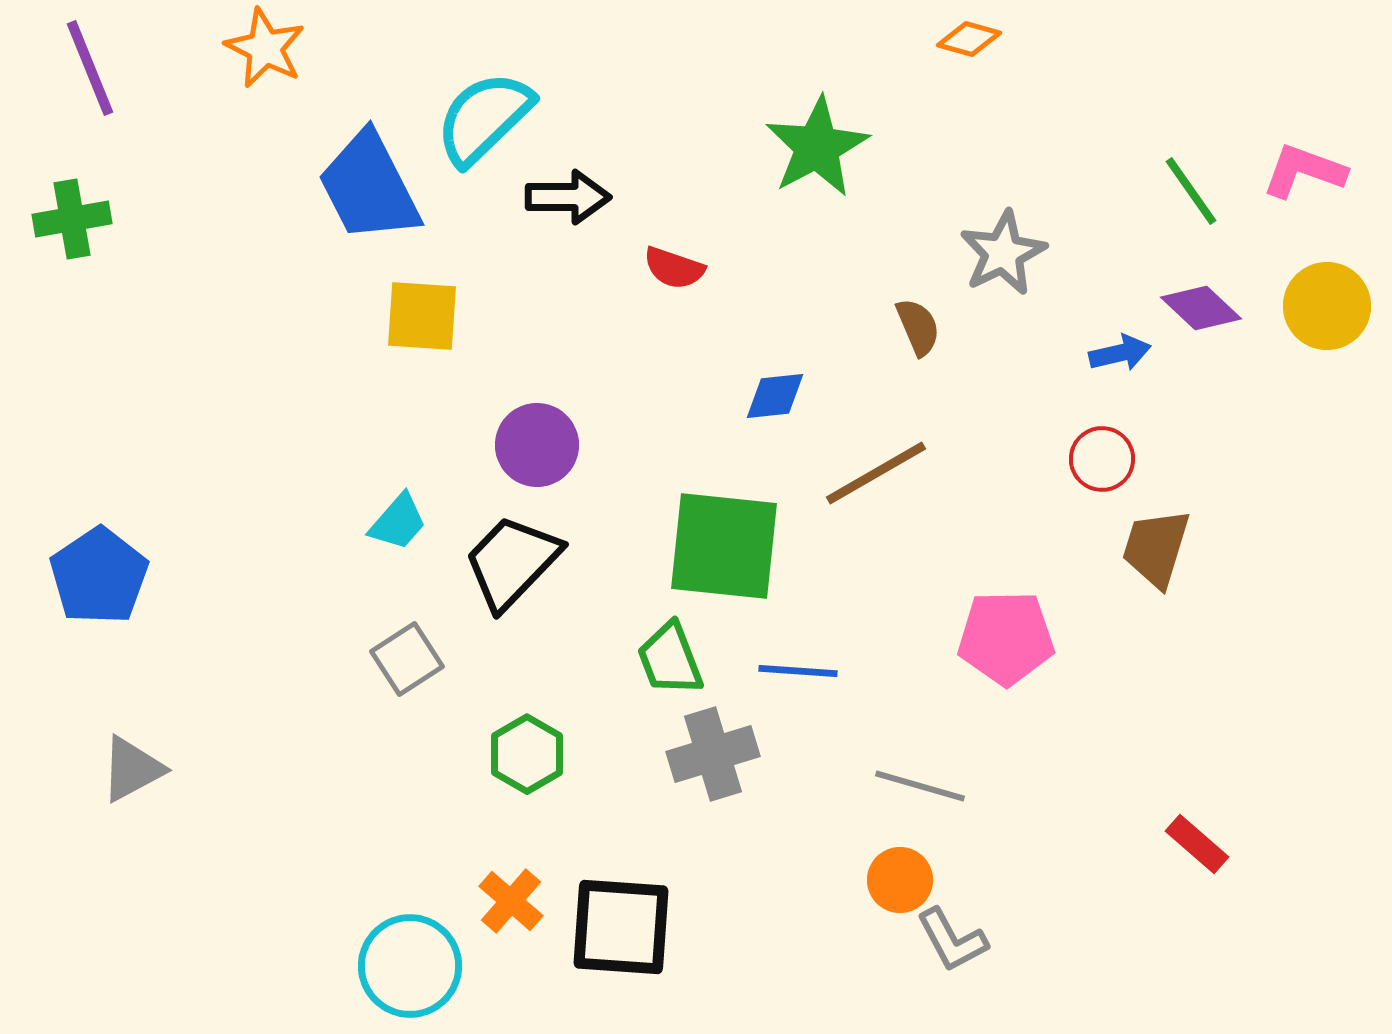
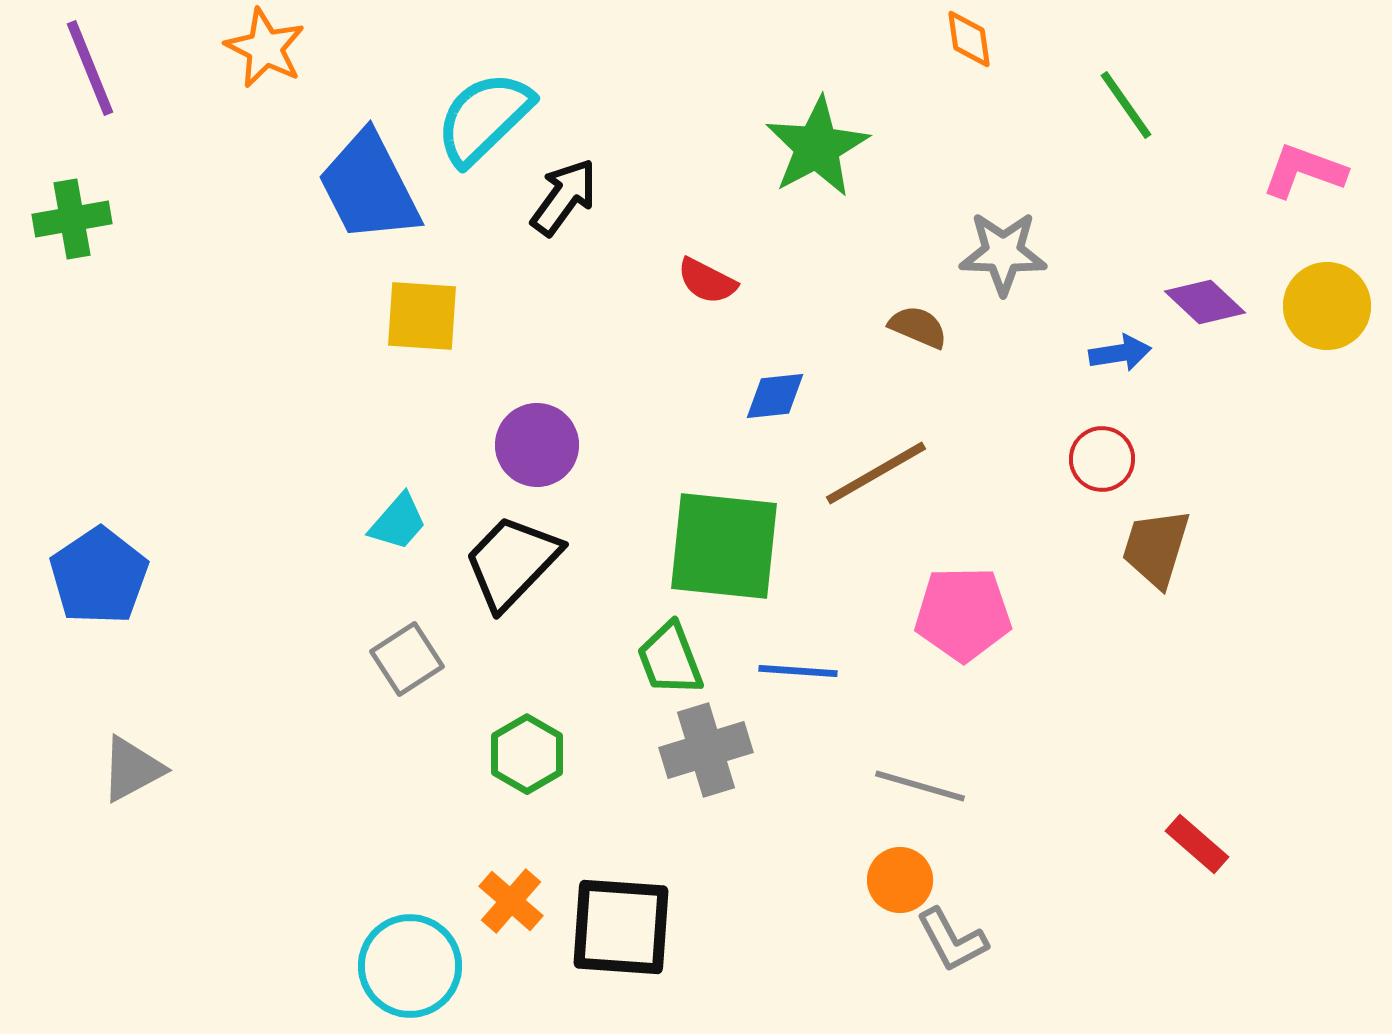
orange diamond: rotated 66 degrees clockwise
green line: moved 65 px left, 86 px up
black arrow: moved 4 px left; rotated 54 degrees counterclockwise
gray star: rotated 28 degrees clockwise
red semicircle: moved 33 px right, 13 px down; rotated 8 degrees clockwise
purple diamond: moved 4 px right, 6 px up
brown semicircle: rotated 44 degrees counterclockwise
blue arrow: rotated 4 degrees clockwise
pink pentagon: moved 43 px left, 24 px up
gray cross: moved 7 px left, 4 px up
